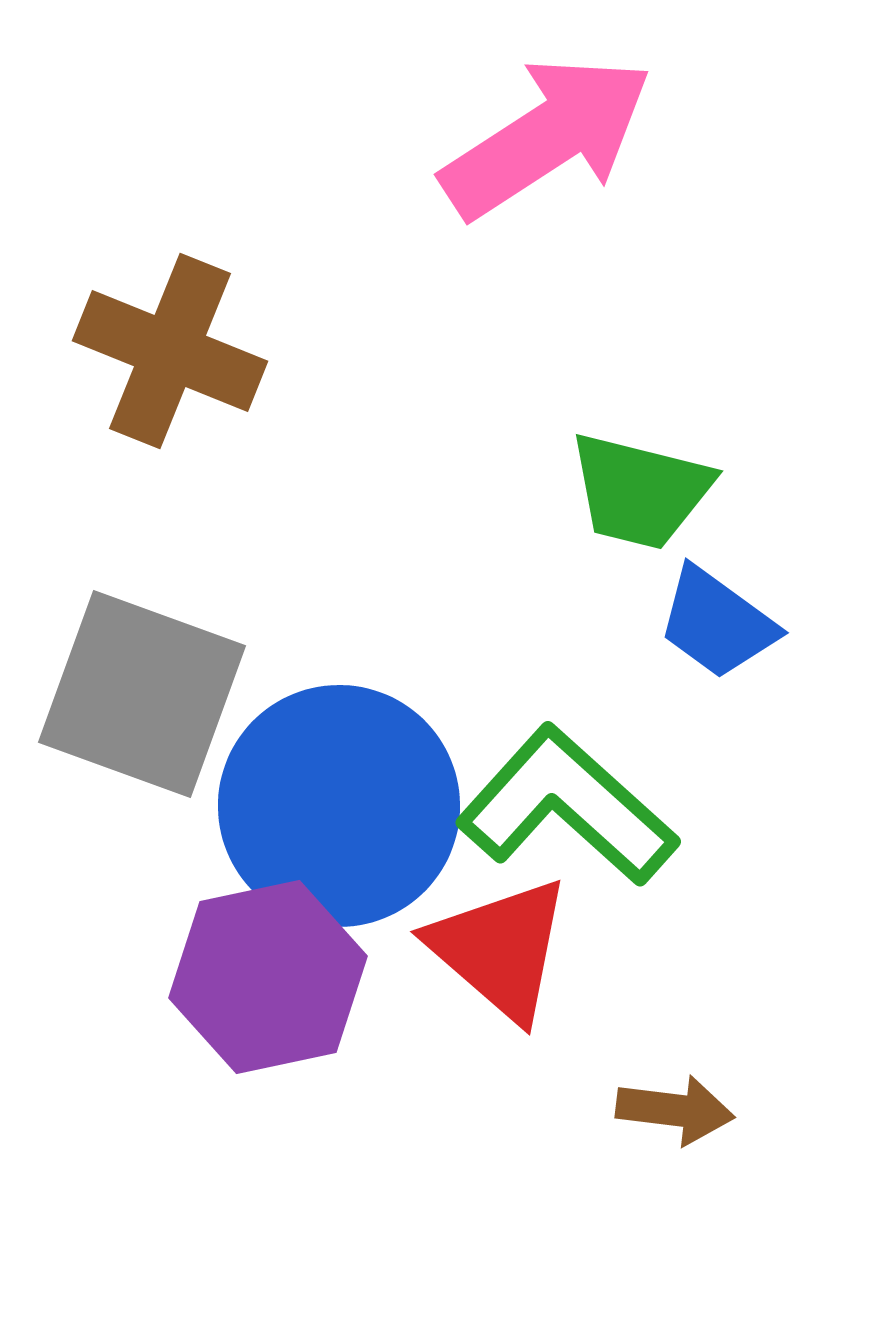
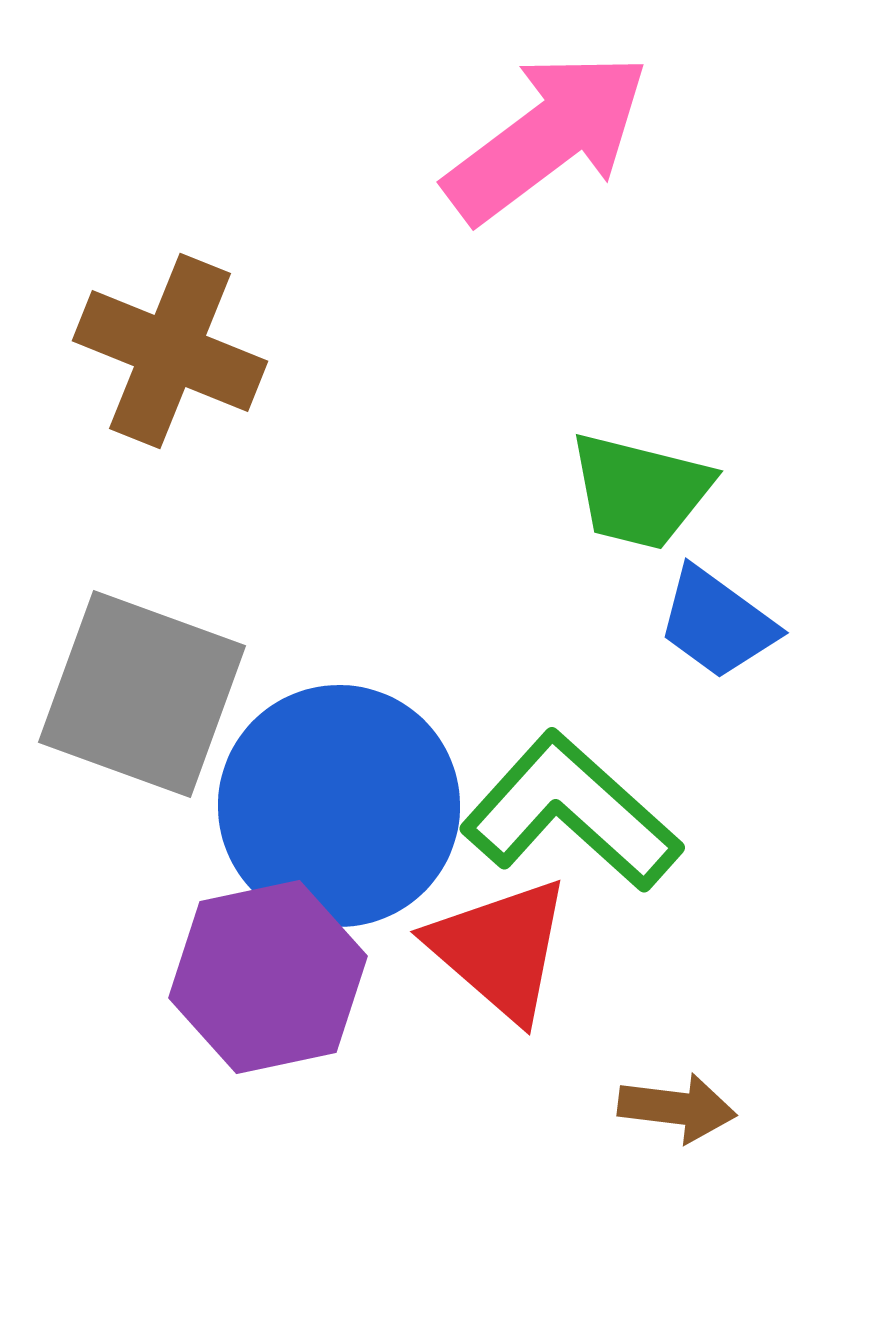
pink arrow: rotated 4 degrees counterclockwise
green L-shape: moved 4 px right, 6 px down
brown arrow: moved 2 px right, 2 px up
